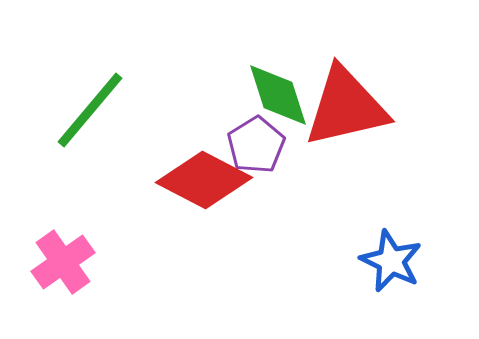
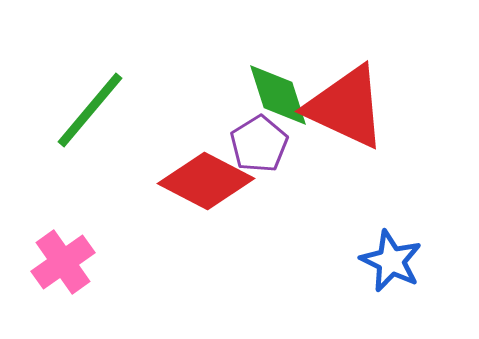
red triangle: rotated 38 degrees clockwise
purple pentagon: moved 3 px right, 1 px up
red diamond: moved 2 px right, 1 px down
